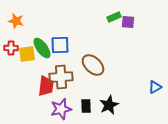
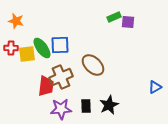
brown cross: rotated 20 degrees counterclockwise
purple star: rotated 10 degrees clockwise
